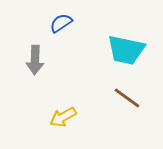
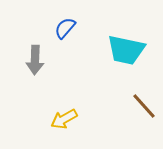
blue semicircle: moved 4 px right, 5 px down; rotated 15 degrees counterclockwise
brown line: moved 17 px right, 8 px down; rotated 12 degrees clockwise
yellow arrow: moved 1 px right, 2 px down
